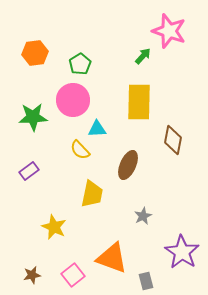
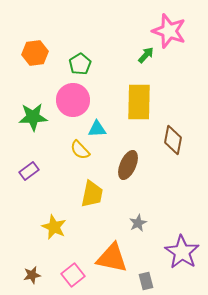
green arrow: moved 3 px right, 1 px up
gray star: moved 5 px left, 7 px down
orange triangle: rotated 8 degrees counterclockwise
